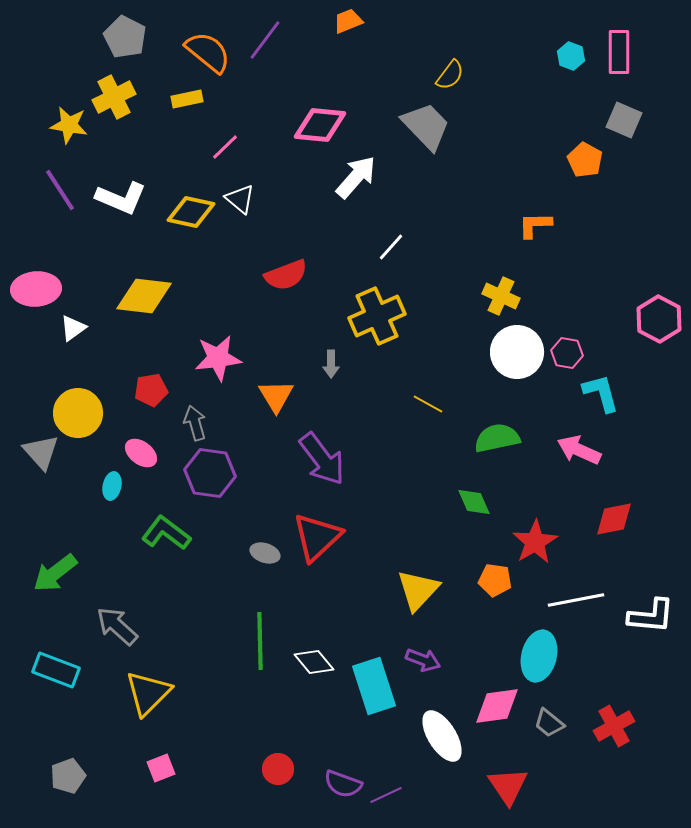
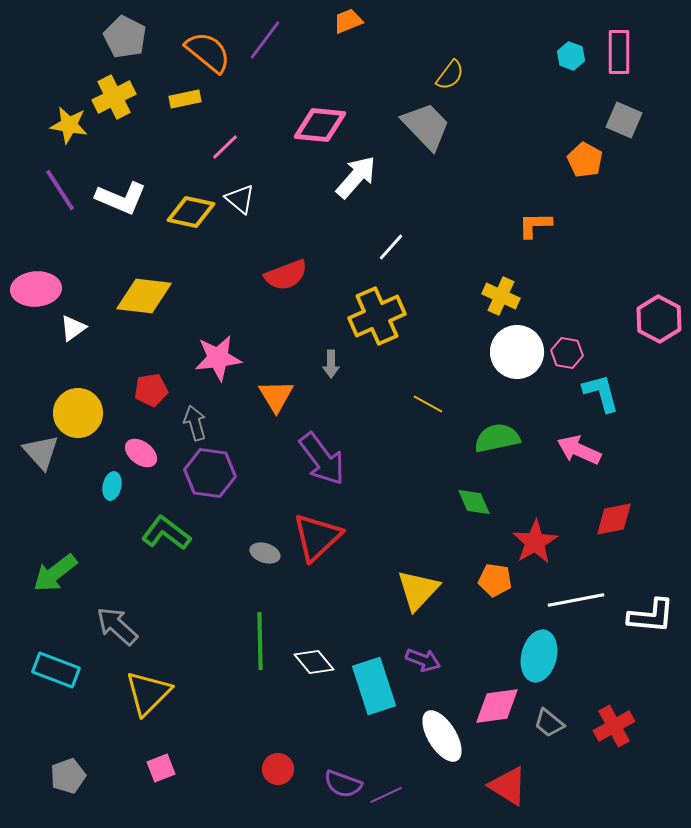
yellow rectangle at (187, 99): moved 2 px left
red triangle at (508, 786): rotated 24 degrees counterclockwise
